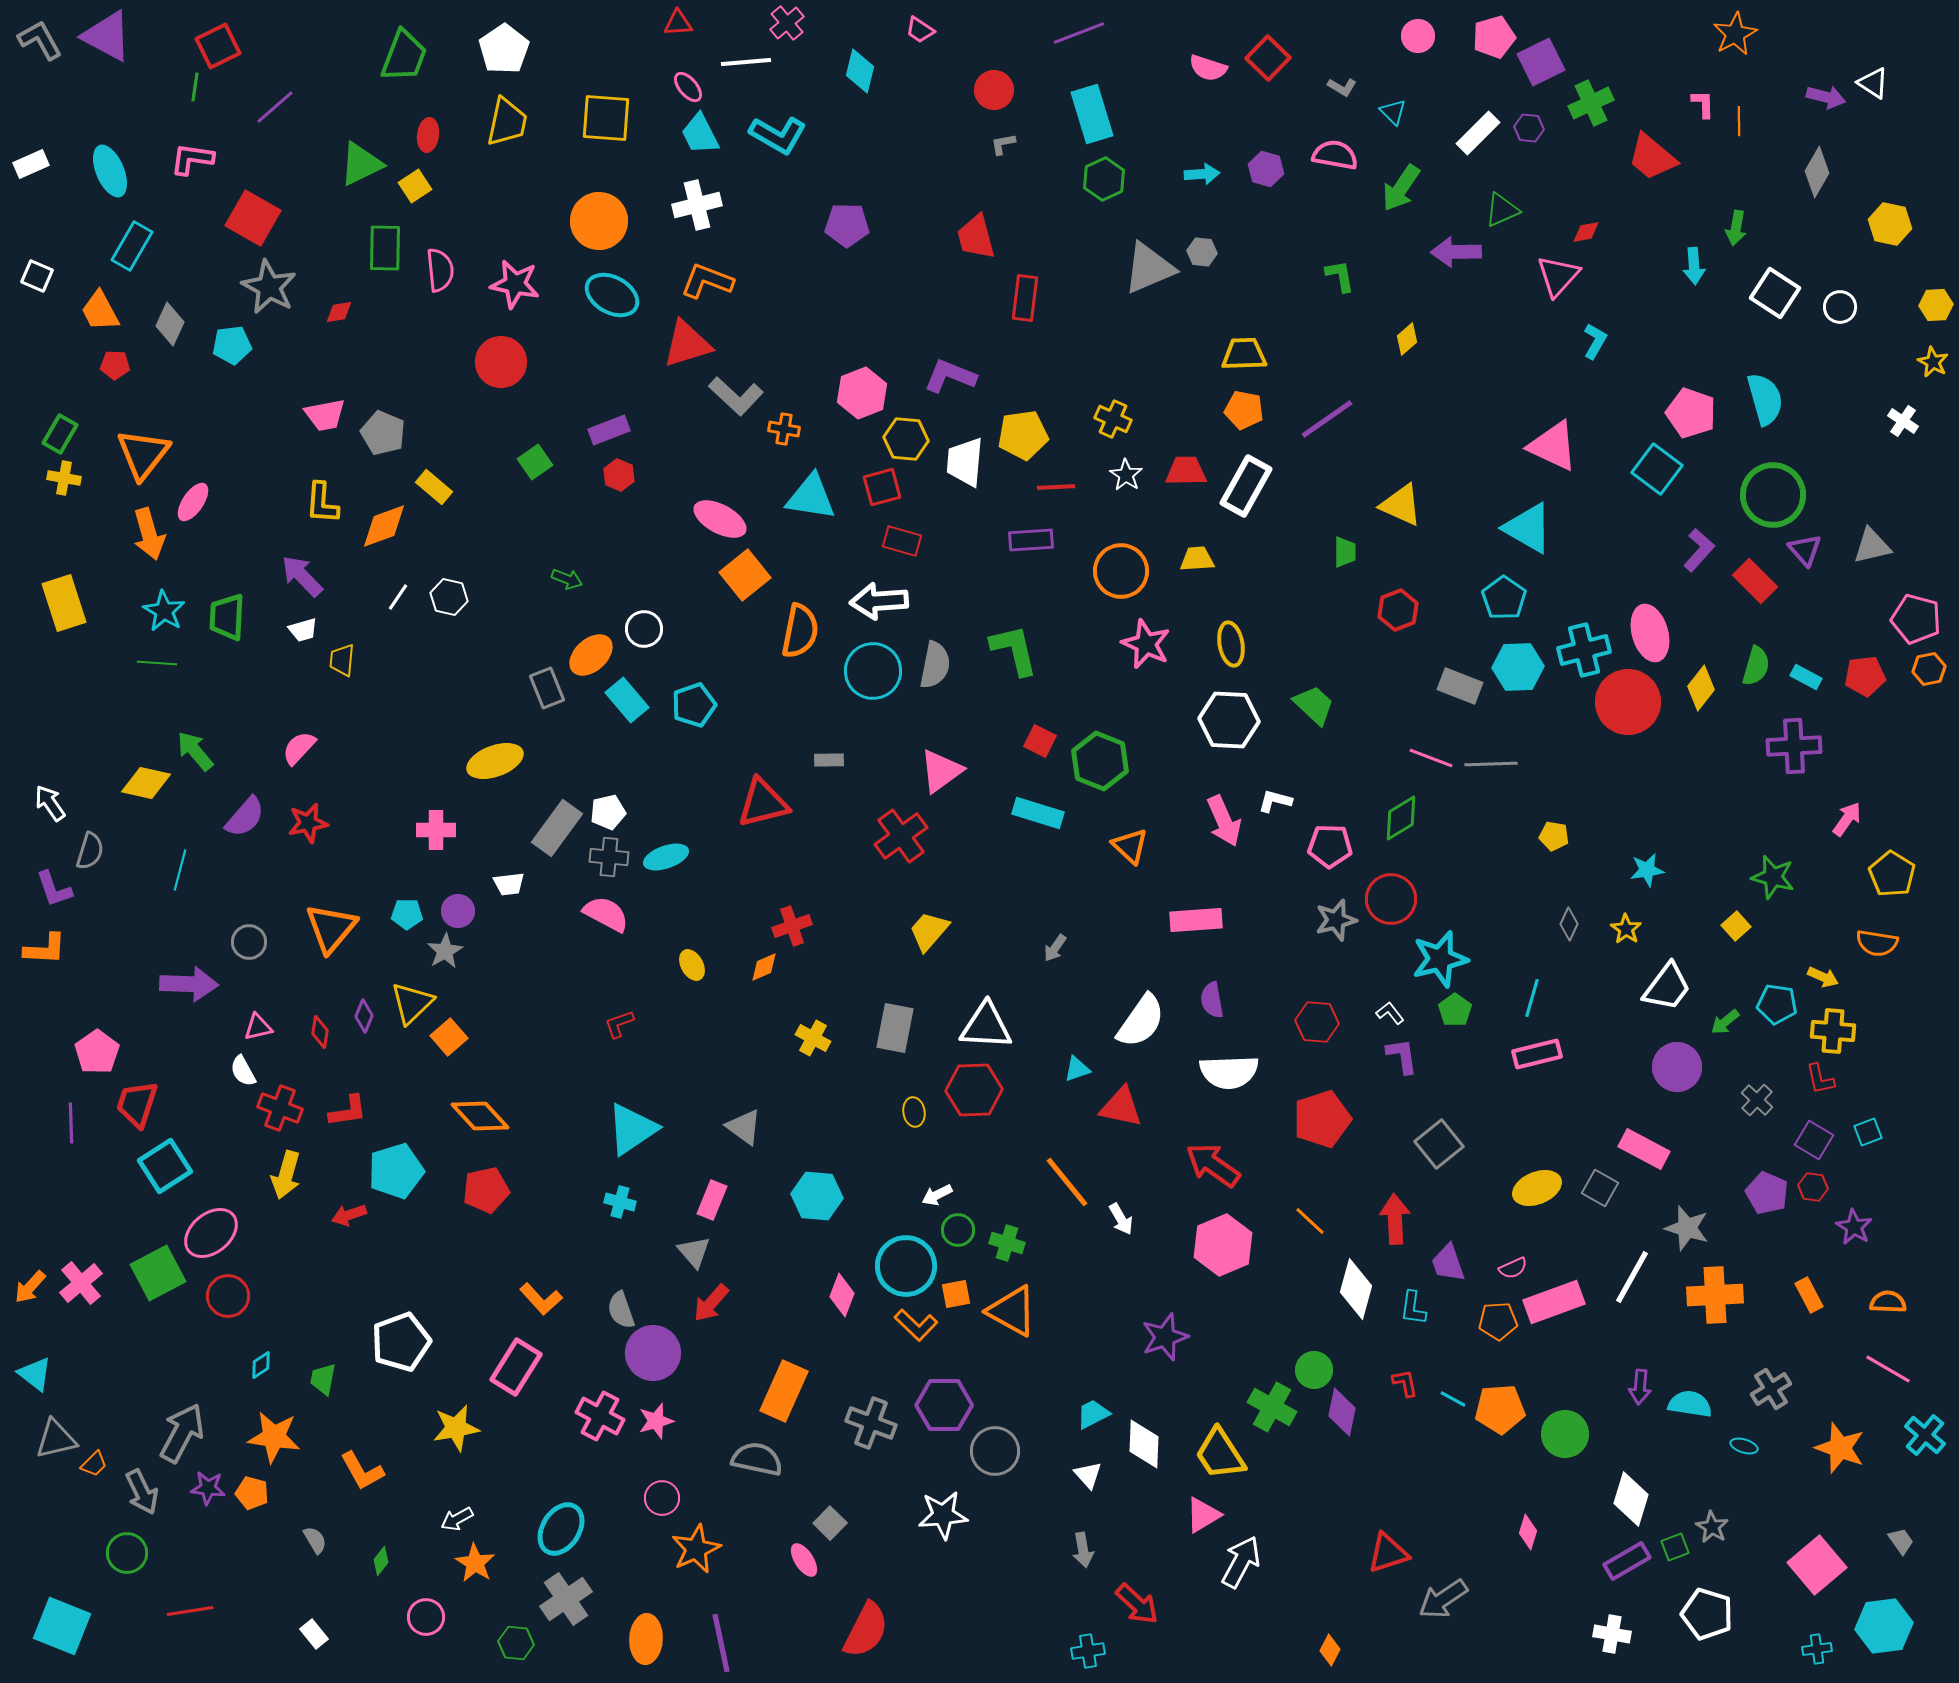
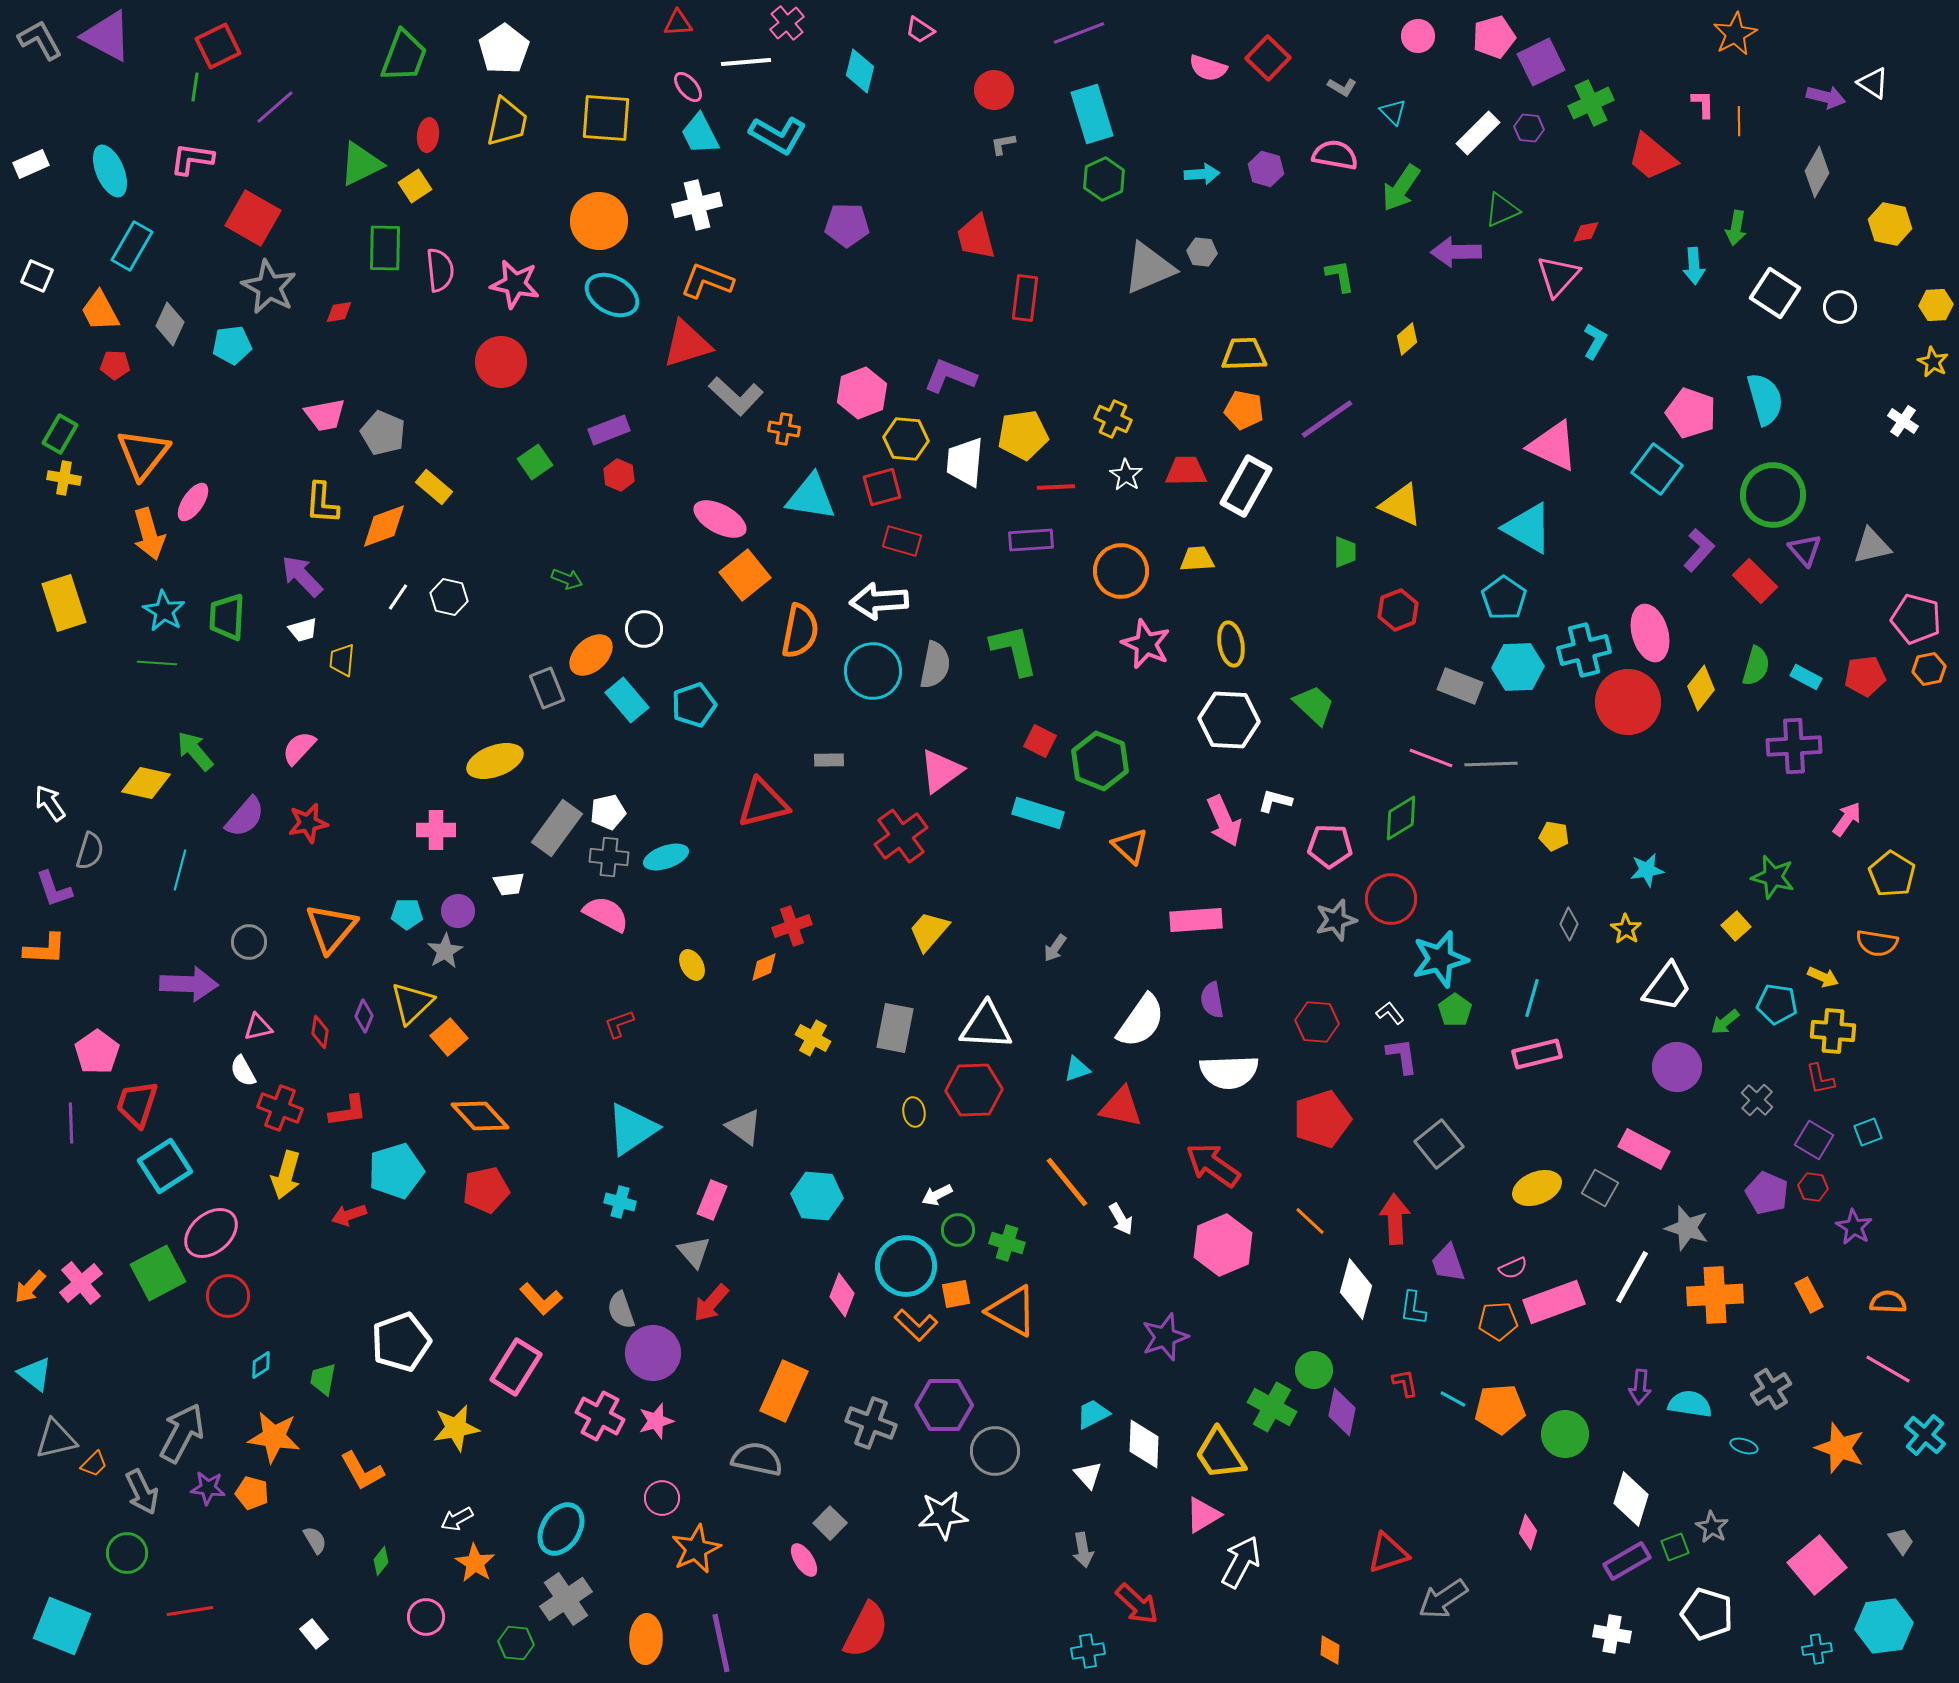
orange diamond at (1330, 1650): rotated 24 degrees counterclockwise
